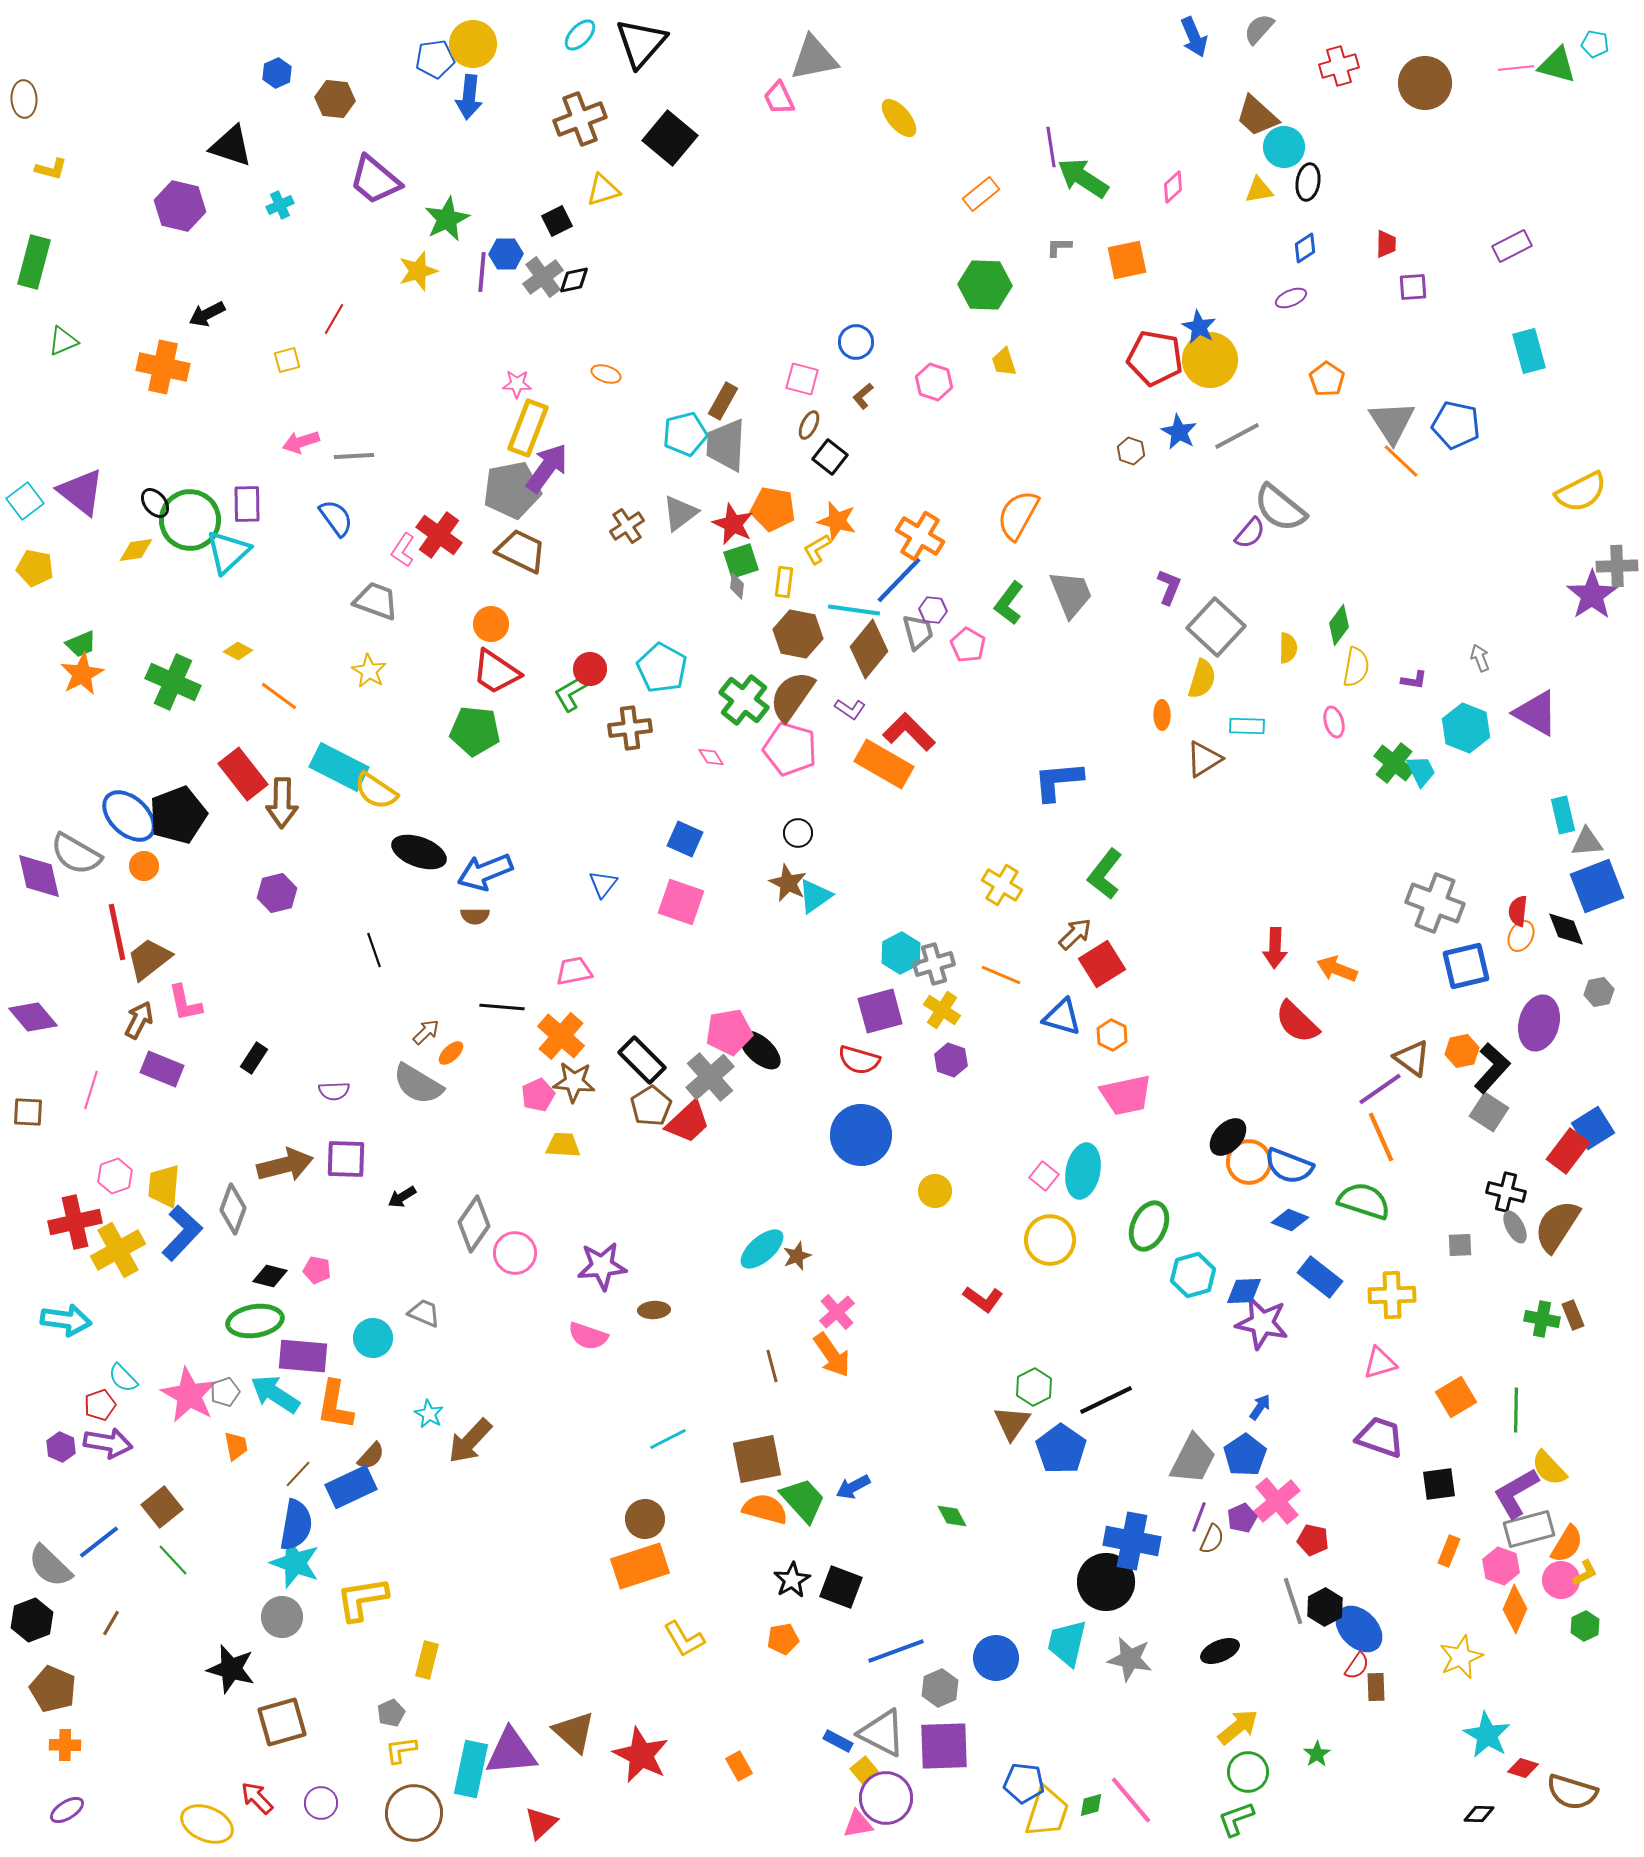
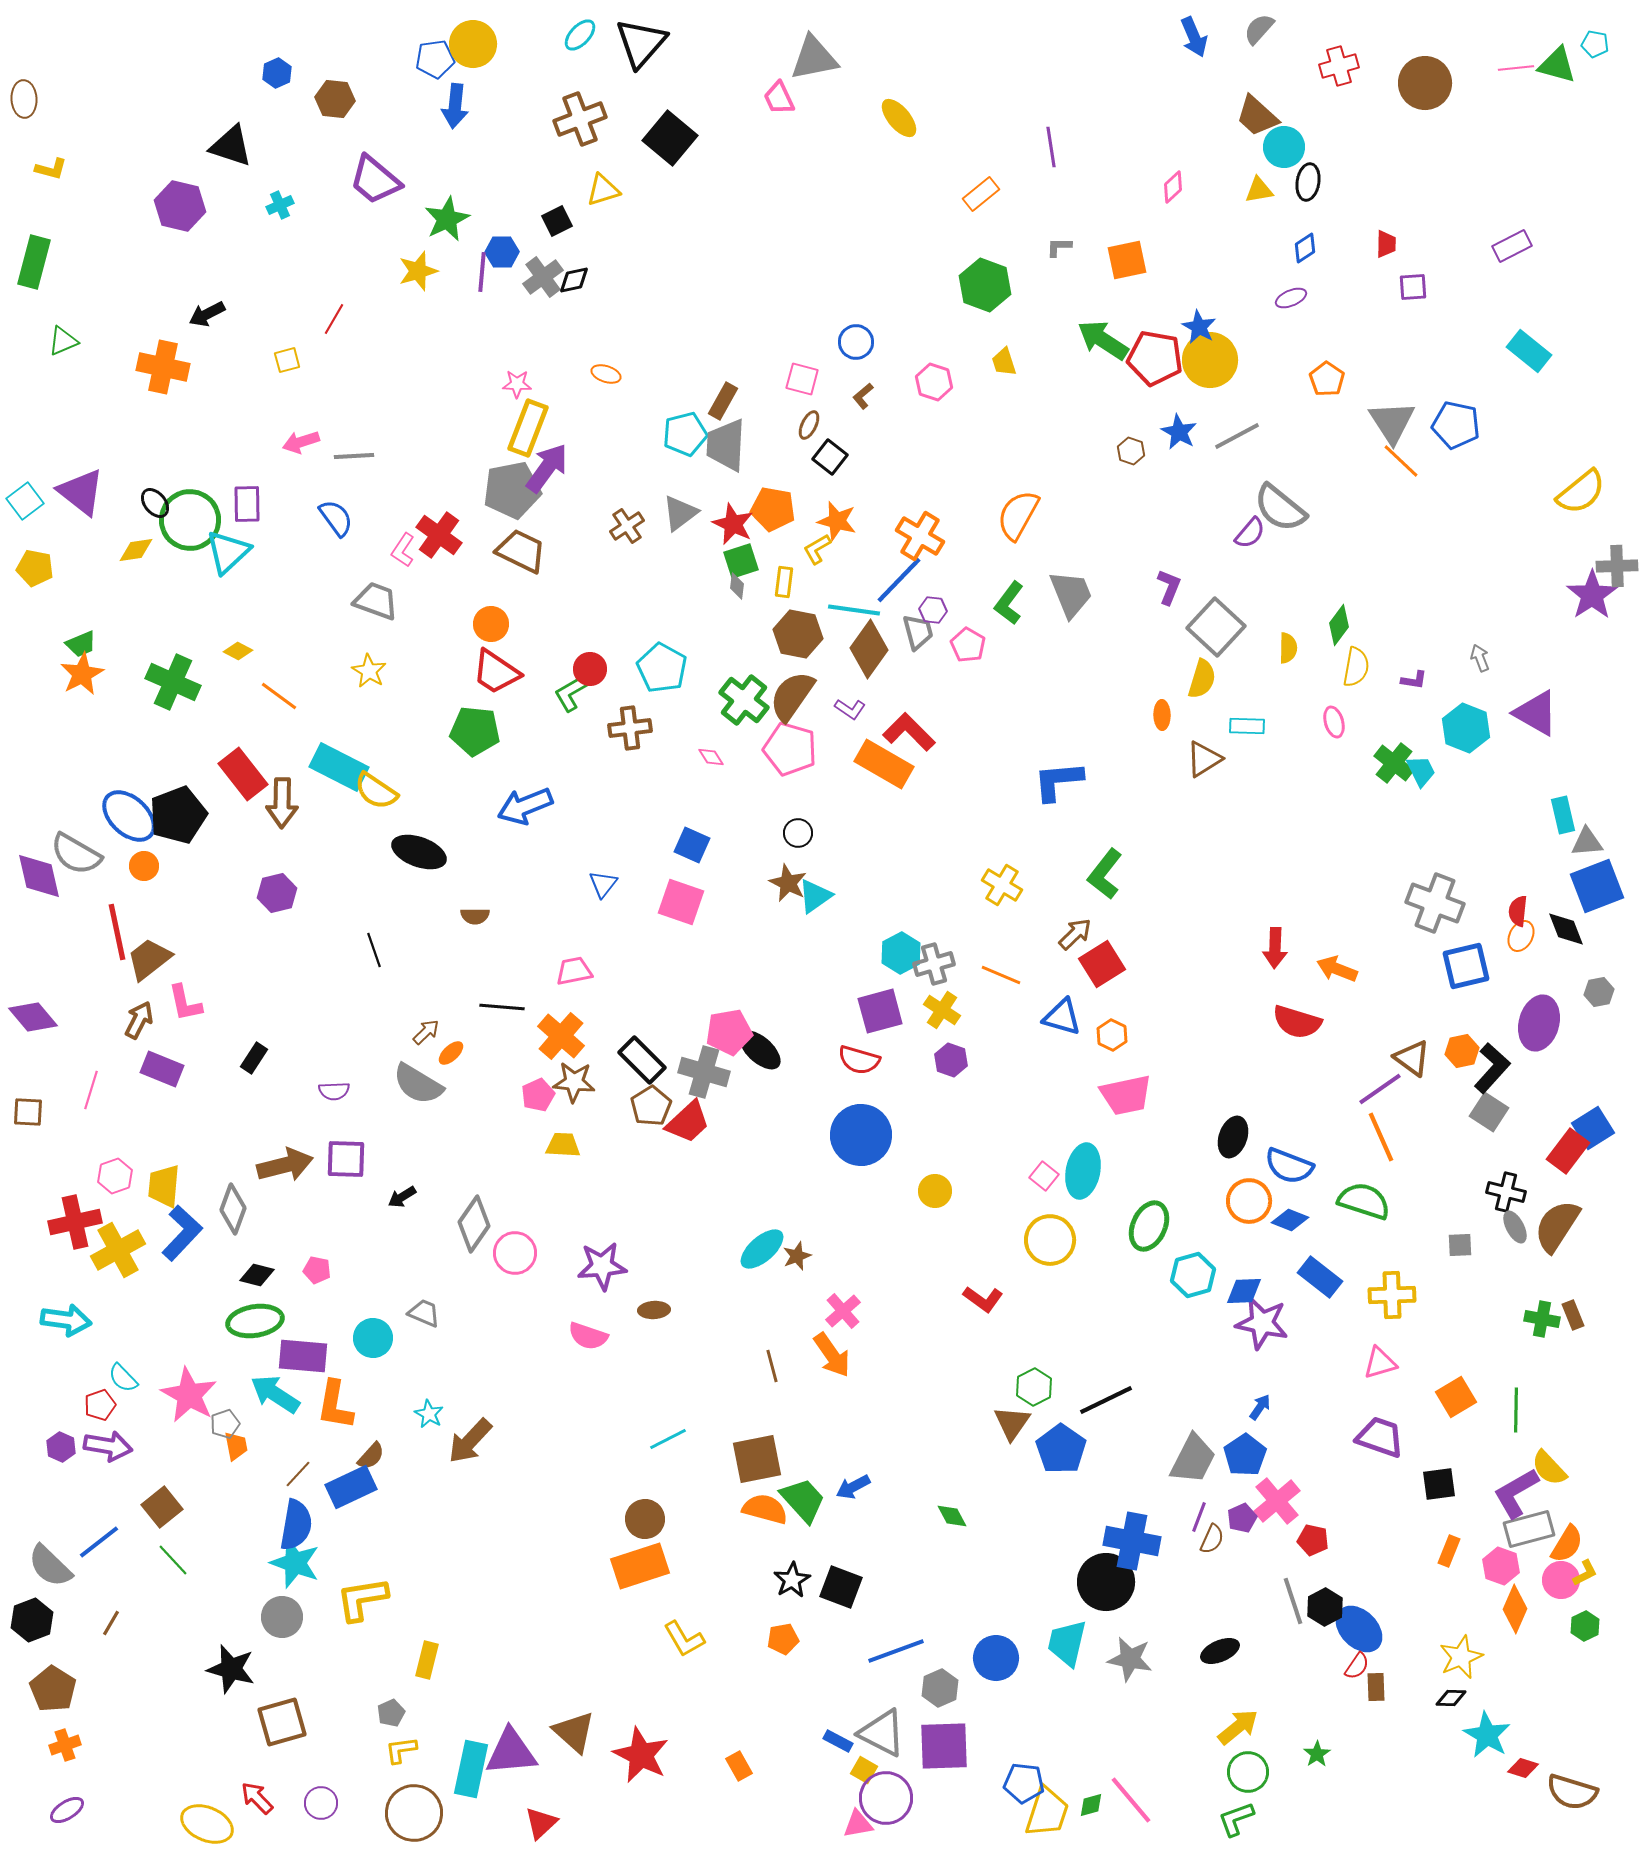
blue arrow at (469, 97): moved 14 px left, 9 px down
green arrow at (1083, 178): moved 20 px right, 162 px down
blue hexagon at (506, 254): moved 4 px left, 2 px up
green hexagon at (985, 285): rotated 18 degrees clockwise
cyan rectangle at (1529, 351): rotated 36 degrees counterclockwise
yellow semicircle at (1581, 492): rotated 12 degrees counterclockwise
brown diamond at (869, 649): rotated 4 degrees counterclockwise
blue square at (685, 839): moved 7 px right, 6 px down
blue arrow at (485, 872): moved 40 px right, 66 px up
red semicircle at (1297, 1022): rotated 27 degrees counterclockwise
gray cross at (710, 1077): moved 6 px left, 5 px up; rotated 33 degrees counterclockwise
black ellipse at (1228, 1137): moved 5 px right; rotated 24 degrees counterclockwise
orange circle at (1249, 1162): moved 39 px down
black diamond at (270, 1276): moved 13 px left, 1 px up
pink cross at (837, 1312): moved 6 px right, 1 px up
gray pentagon at (225, 1392): moved 32 px down
purple arrow at (108, 1443): moved 3 px down
brown pentagon at (53, 1689): rotated 9 degrees clockwise
orange cross at (65, 1745): rotated 20 degrees counterclockwise
yellow square at (864, 1770): rotated 20 degrees counterclockwise
black diamond at (1479, 1814): moved 28 px left, 116 px up
